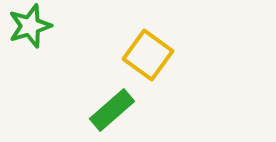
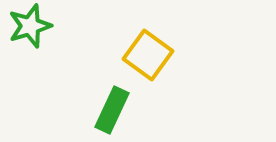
green rectangle: rotated 24 degrees counterclockwise
